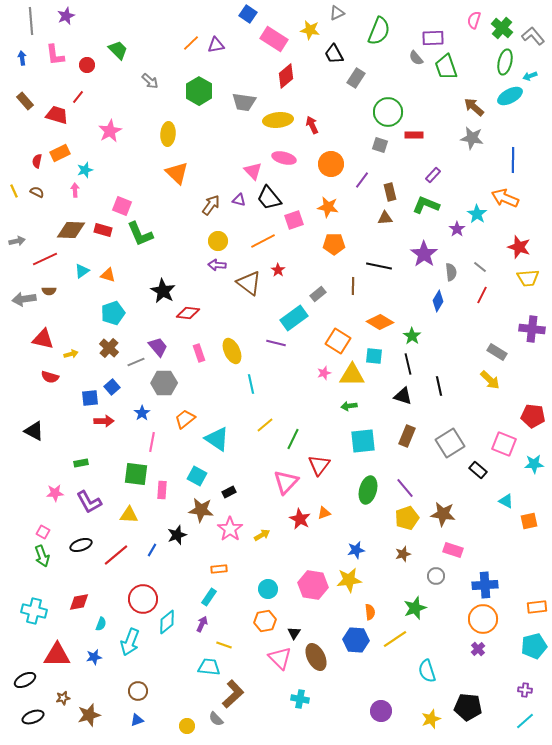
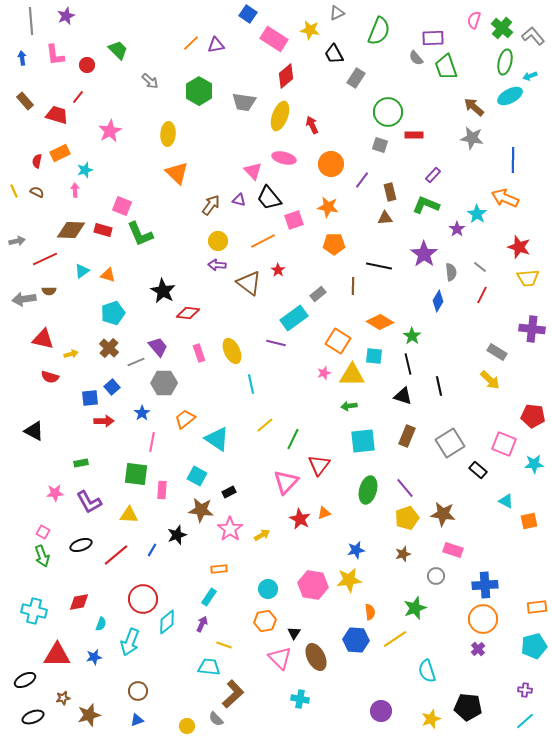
yellow ellipse at (278, 120): moved 2 px right, 4 px up; rotated 64 degrees counterclockwise
